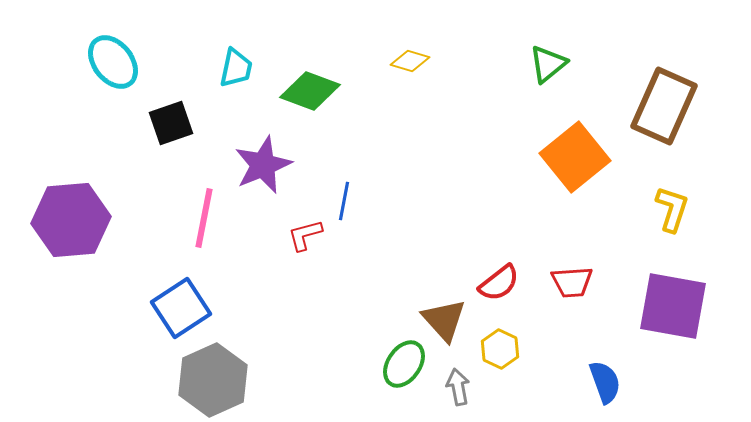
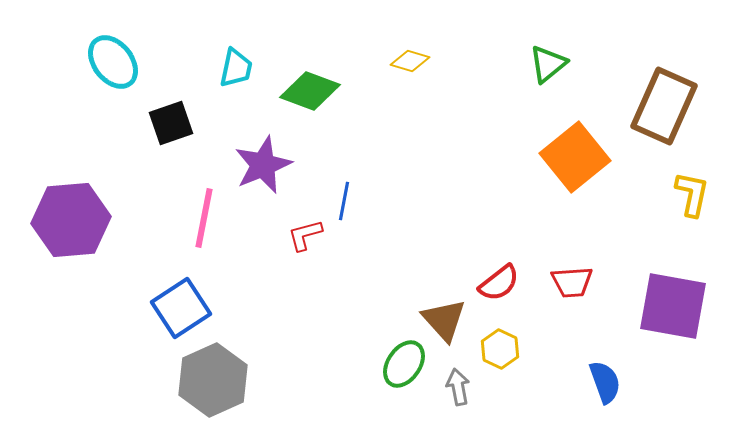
yellow L-shape: moved 20 px right, 15 px up; rotated 6 degrees counterclockwise
